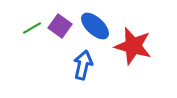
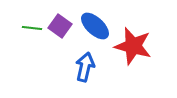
green line: rotated 36 degrees clockwise
blue arrow: moved 2 px right, 2 px down
